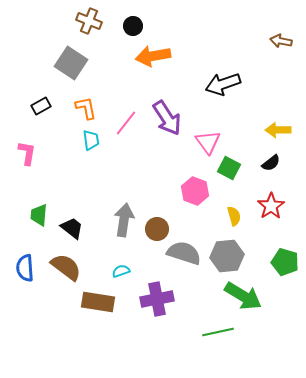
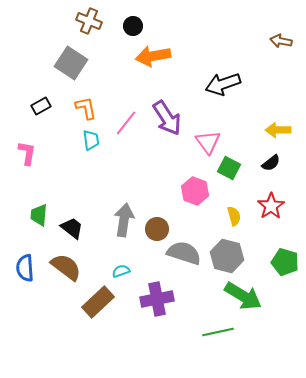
gray hexagon: rotated 20 degrees clockwise
brown rectangle: rotated 52 degrees counterclockwise
